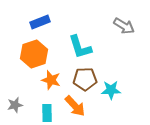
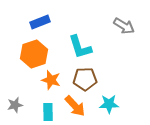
cyan star: moved 2 px left, 14 px down
cyan rectangle: moved 1 px right, 1 px up
